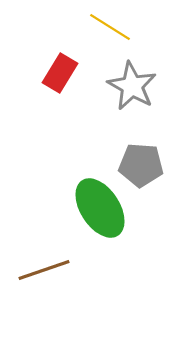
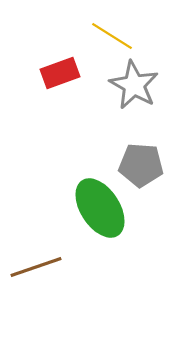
yellow line: moved 2 px right, 9 px down
red rectangle: rotated 39 degrees clockwise
gray star: moved 2 px right, 1 px up
brown line: moved 8 px left, 3 px up
